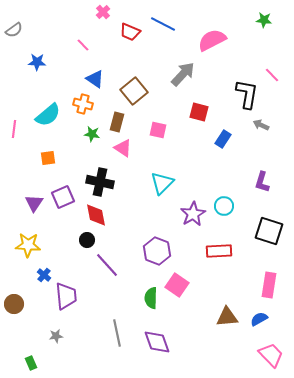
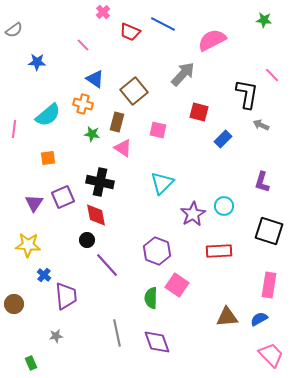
blue rectangle at (223, 139): rotated 12 degrees clockwise
